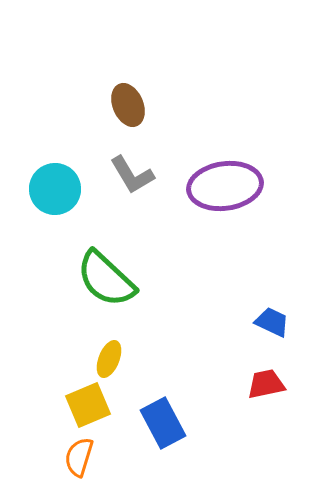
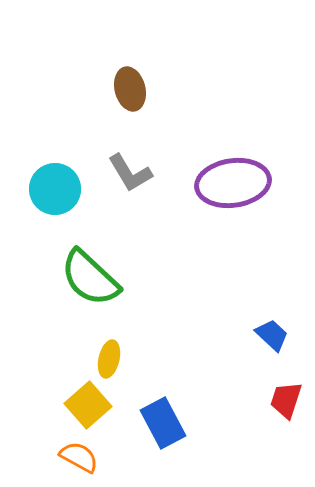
brown ellipse: moved 2 px right, 16 px up; rotated 9 degrees clockwise
gray L-shape: moved 2 px left, 2 px up
purple ellipse: moved 8 px right, 3 px up
green semicircle: moved 16 px left, 1 px up
blue trapezoid: moved 13 px down; rotated 18 degrees clockwise
yellow ellipse: rotated 9 degrees counterclockwise
red trapezoid: moved 20 px right, 16 px down; rotated 60 degrees counterclockwise
yellow square: rotated 18 degrees counterclockwise
orange semicircle: rotated 102 degrees clockwise
